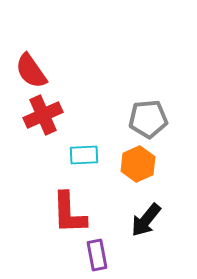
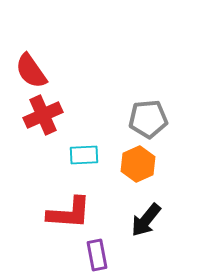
red L-shape: rotated 84 degrees counterclockwise
